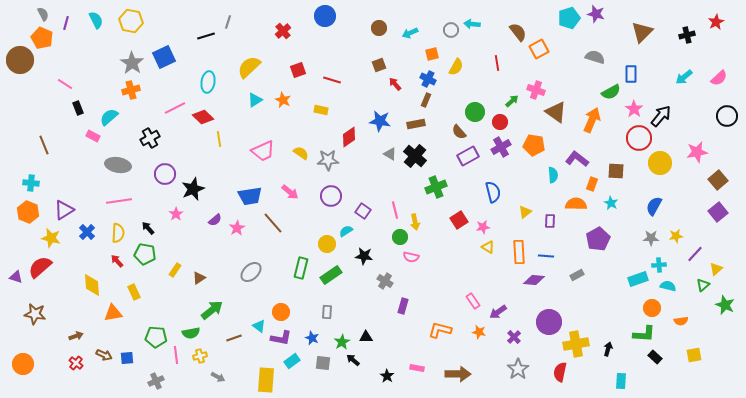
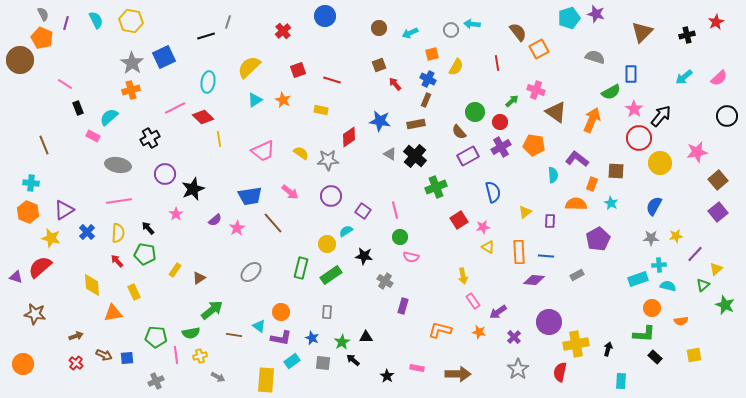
yellow arrow at (415, 222): moved 48 px right, 54 px down
brown line at (234, 338): moved 3 px up; rotated 28 degrees clockwise
